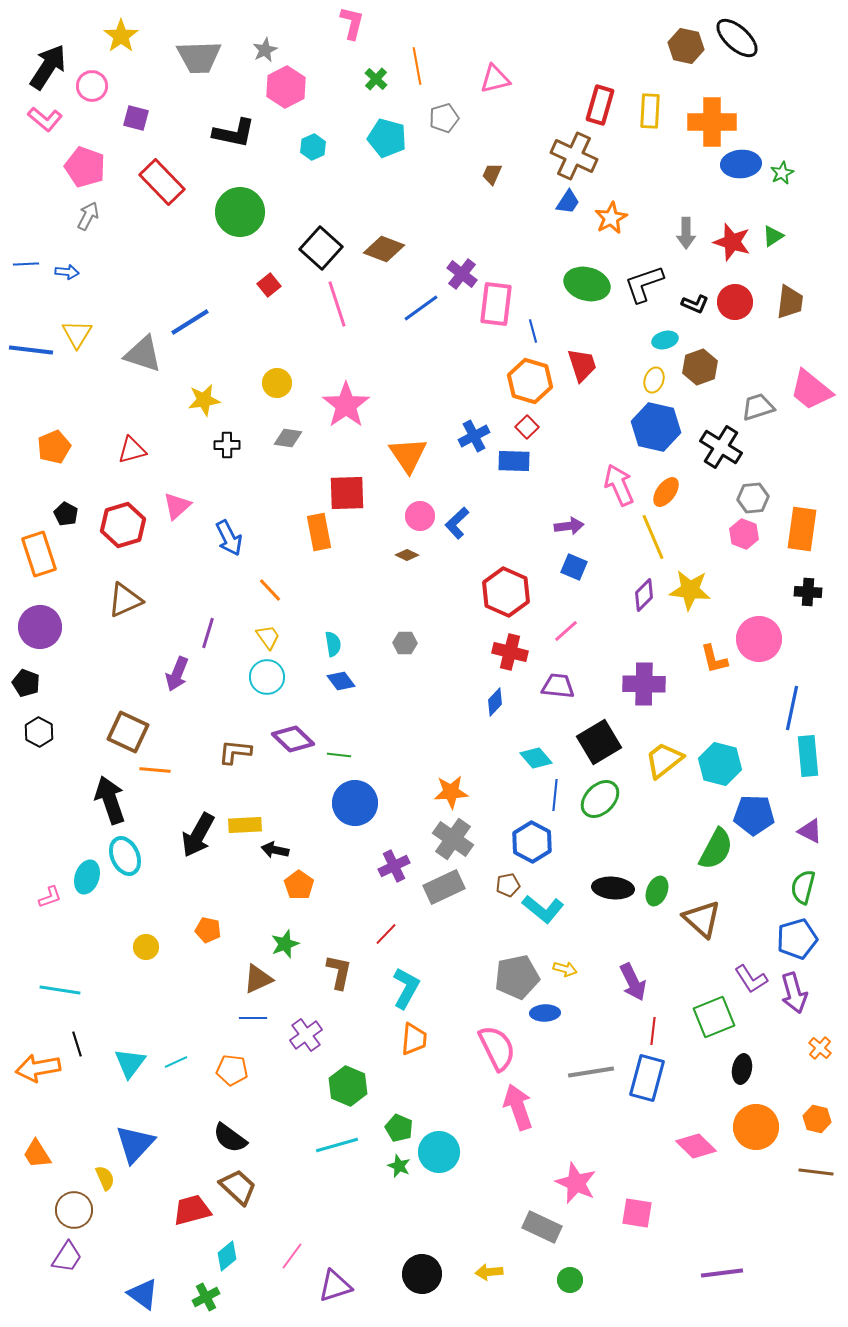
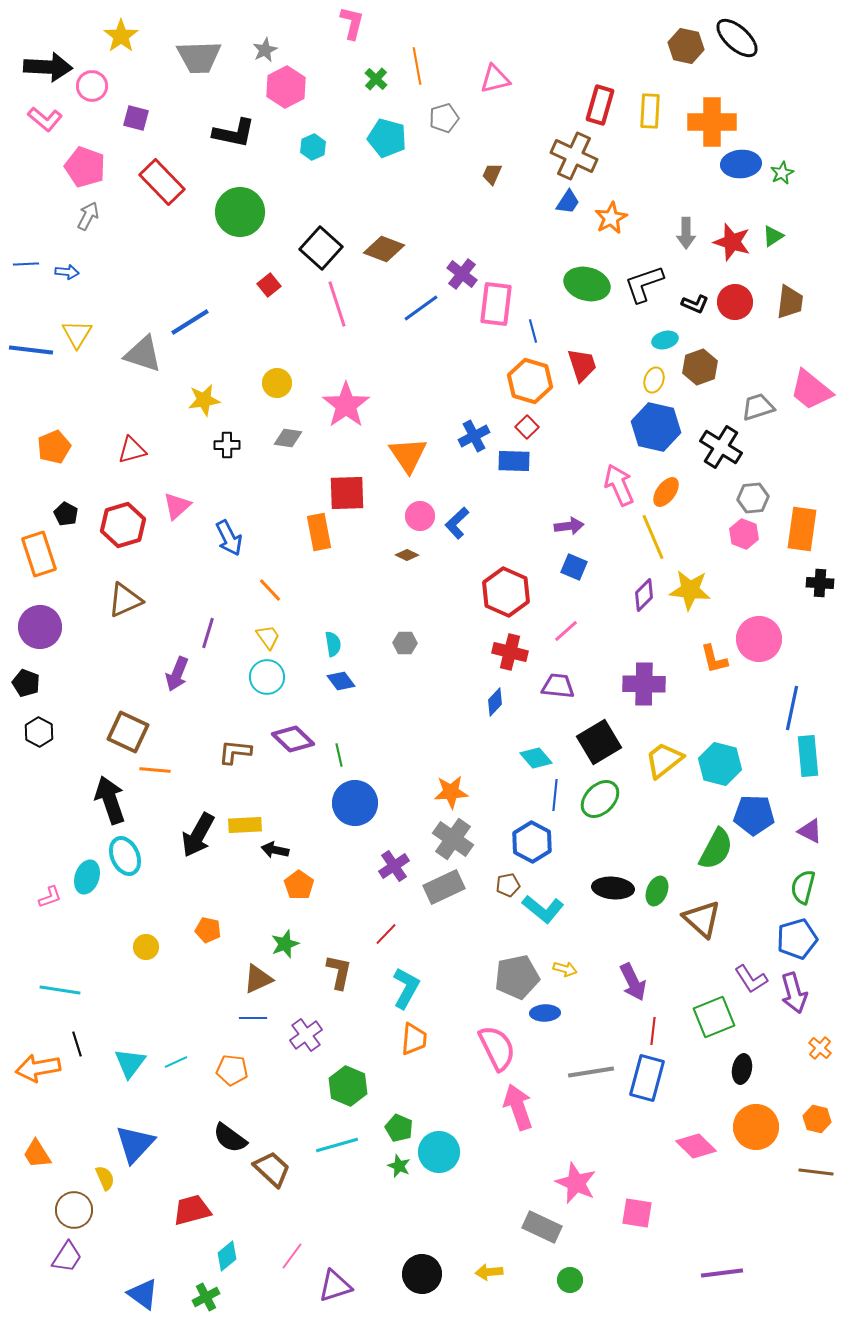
black arrow at (48, 67): rotated 60 degrees clockwise
black cross at (808, 592): moved 12 px right, 9 px up
green line at (339, 755): rotated 70 degrees clockwise
purple cross at (394, 866): rotated 8 degrees counterclockwise
brown trapezoid at (238, 1187): moved 34 px right, 18 px up
